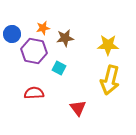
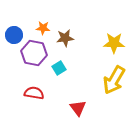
orange star: rotated 16 degrees clockwise
blue circle: moved 2 px right, 1 px down
yellow star: moved 6 px right, 2 px up
purple hexagon: moved 2 px down
cyan square: rotated 32 degrees clockwise
yellow arrow: moved 4 px right; rotated 16 degrees clockwise
red semicircle: rotated 12 degrees clockwise
